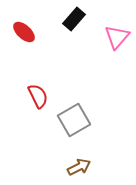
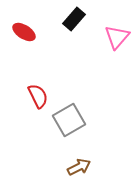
red ellipse: rotated 10 degrees counterclockwise
gray square: moved 5 px left
